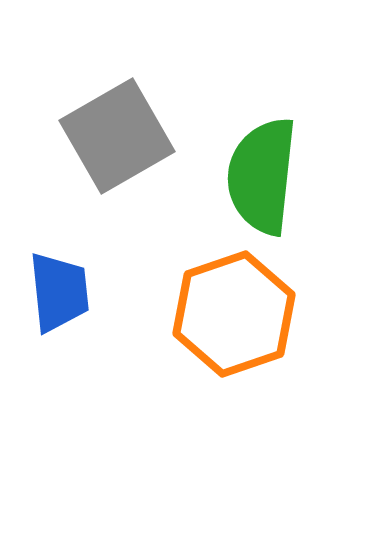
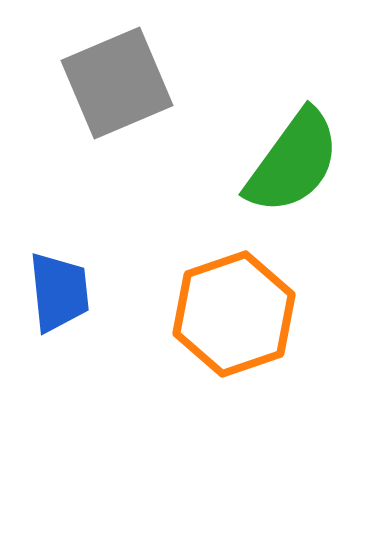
gray square: moved 53 px up; rotated 7 degrees clockwise
green semicircle: moved 31 px right, 14 px up; rotated 150 degrees counterclockwise
